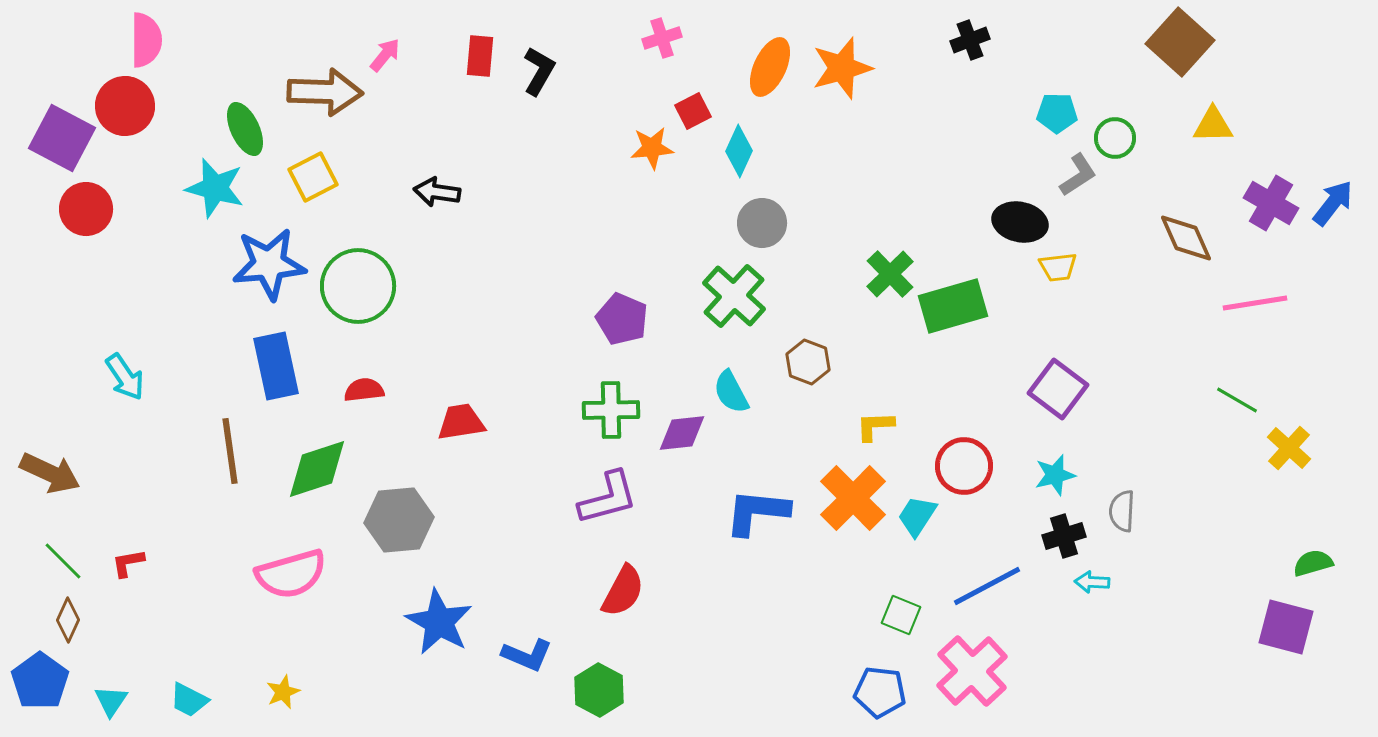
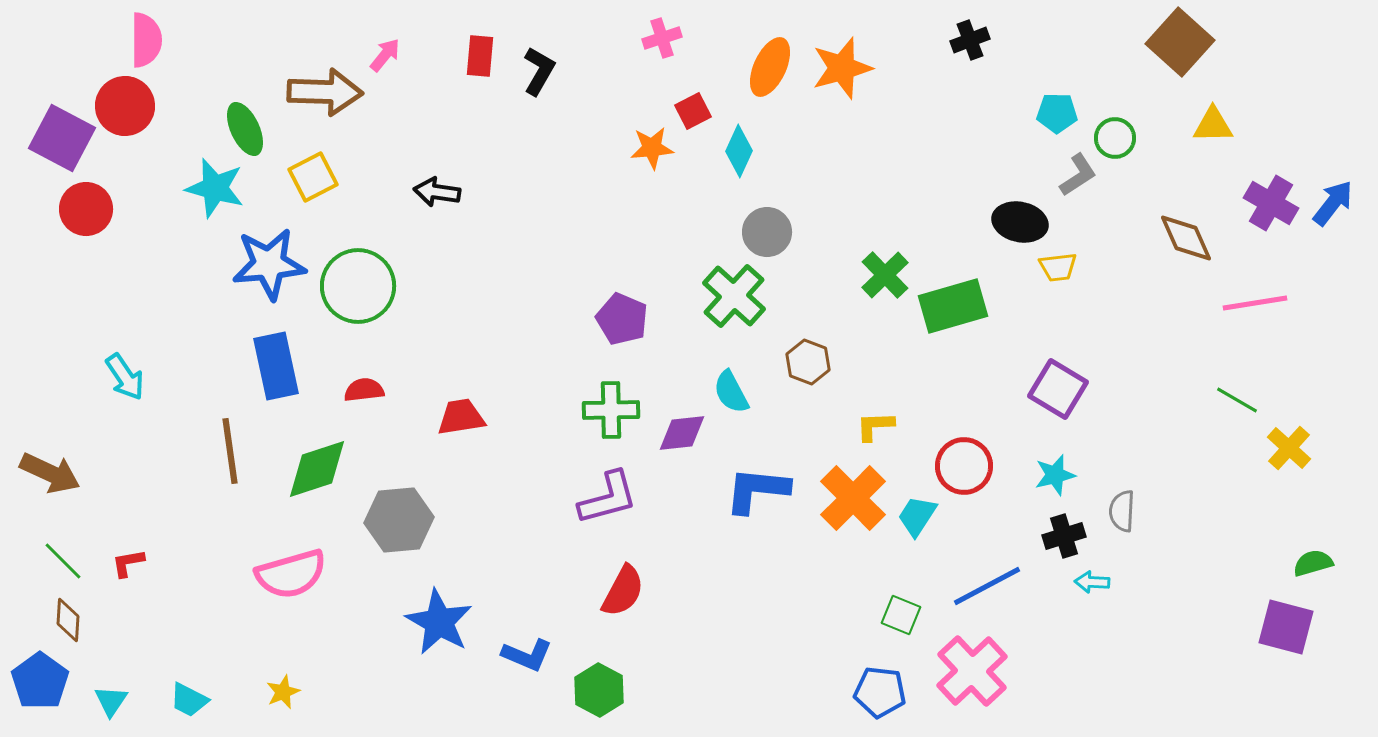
gray circle at (762, 223): moved 5 px right, 9 px down
green cross at (890, 274): moved 5 px left, 1 px down
purple square at (1058, 389): rotated 6 degrees counterclockwise
red trapezoid at (461, 422): moved 5 px up
blue L-shape at (757, 512): moved 22 px up
brown diamond at (68, 620): rotated 21 degrees counterclockwise
